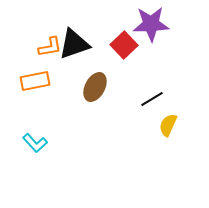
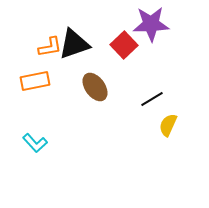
brown ellipse: rotated 64 degrees counterclockwise
